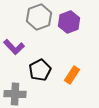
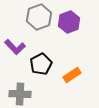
purple L-shape: moved 1 px right
black pentagon: moved 1 px right, 6 px up
orange rectangle: rotated 24 degrees clockwise
gray cross: moved 5 px right
